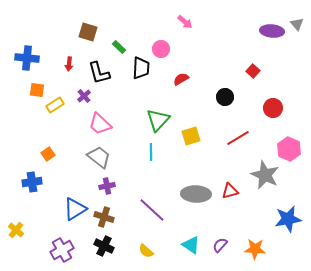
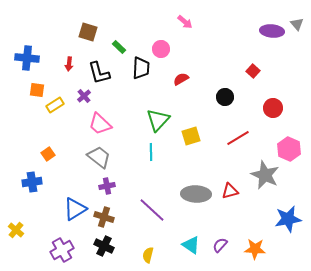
yellow semicircle at (146, 251): moved 2 px right, 4 px down; rotated 63 degrees clockwise
